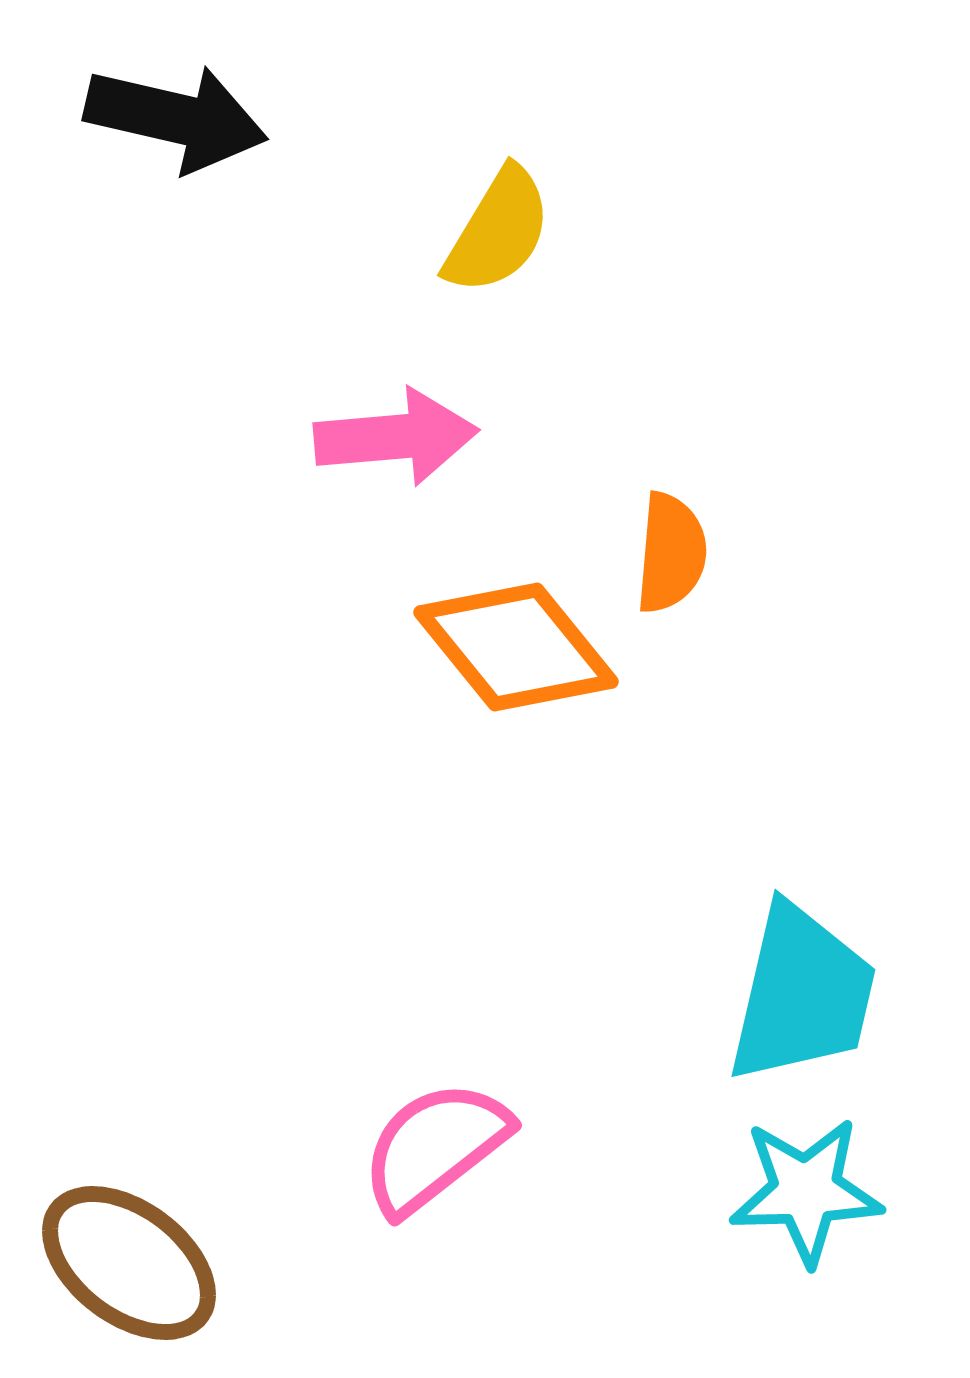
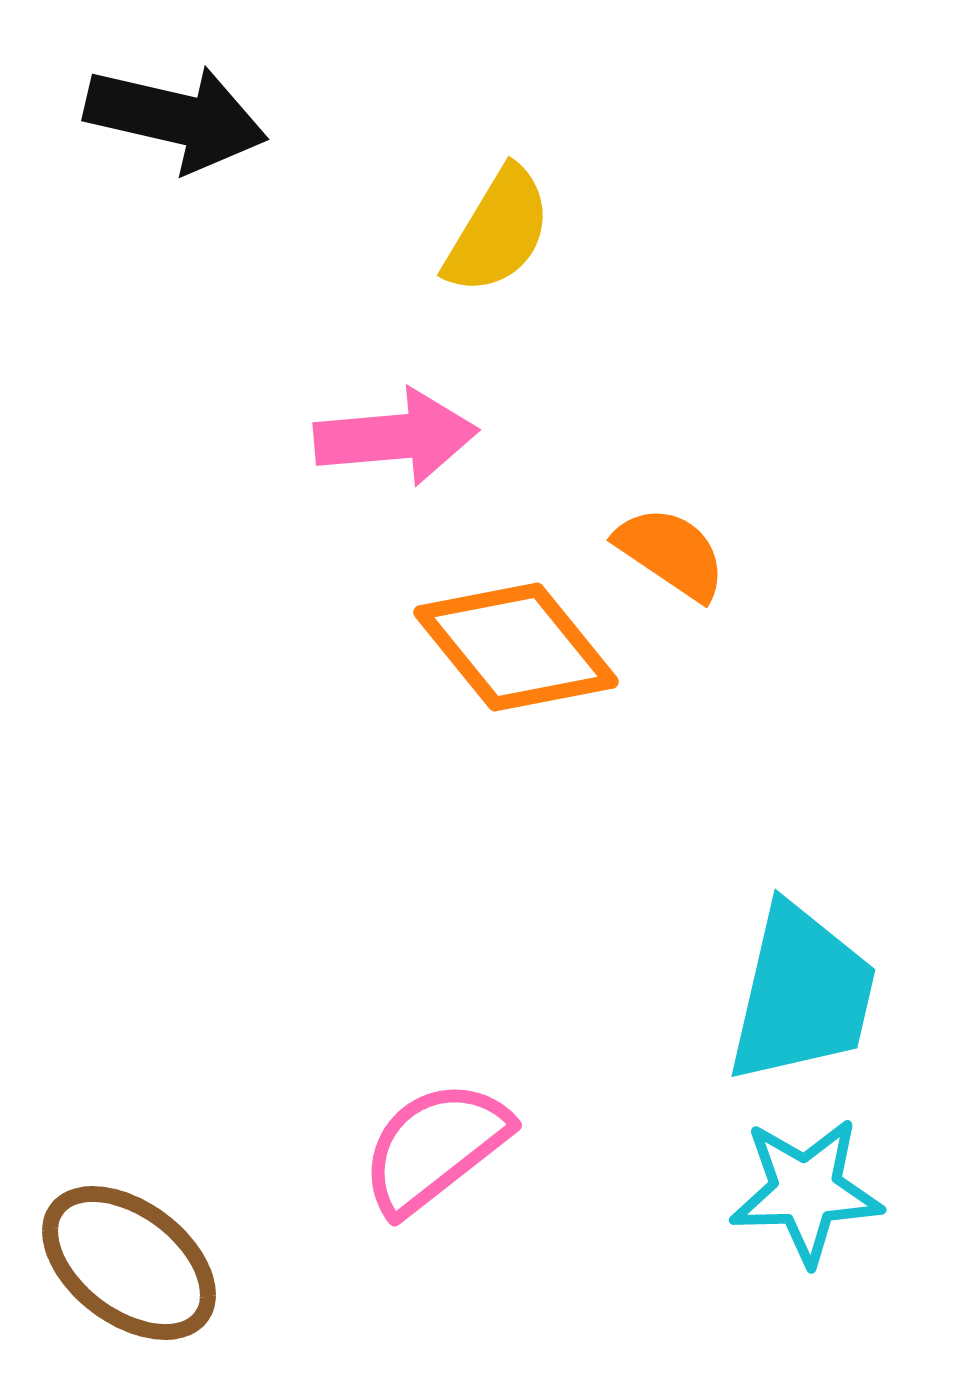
orange semicircle: rotated 61 degrees counterclockwise
